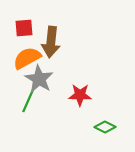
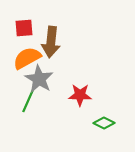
green diamond: moved 1 px left, 4 px up
